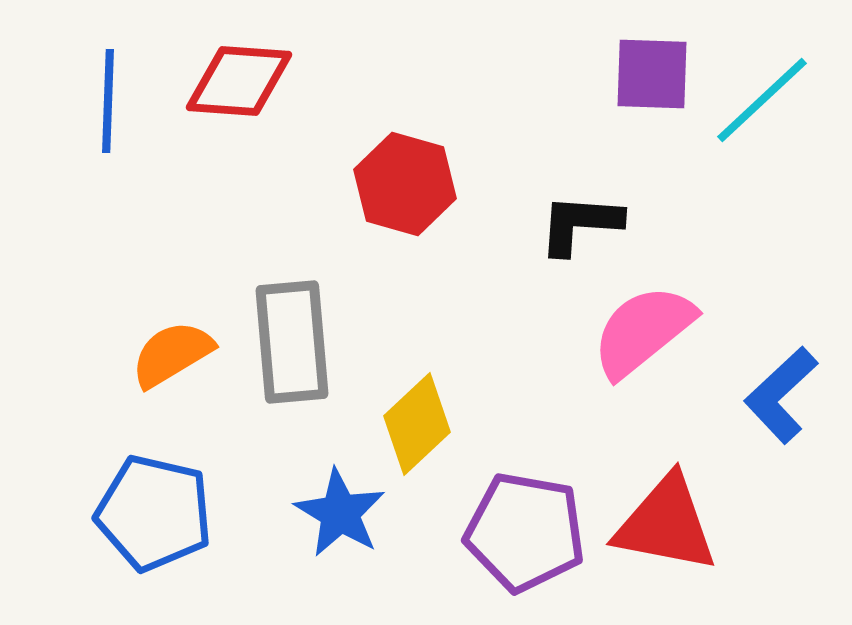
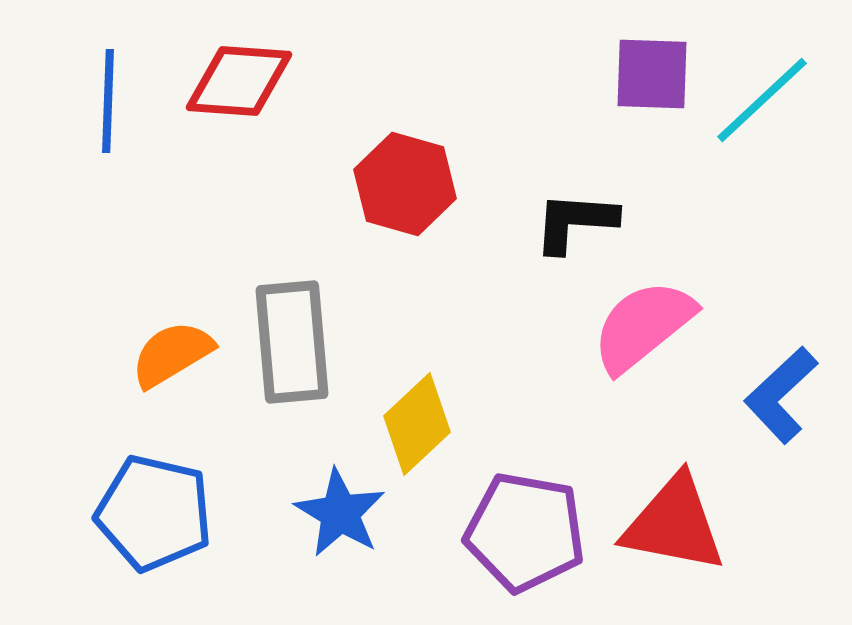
black L-shape: moved 5 px left, 2 px up
pink semicircle: moved 5 px up
red triangle: moved 8 px right
